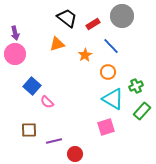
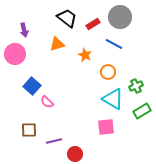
gray circle: moved 2 px left, 1 px down
purple arrow: moved 9 px right, 3 px up
blue line: moved 3 px right, 2 px up; rotated 18 degrees counterclockwise
orange star: rotated 16 degrees counterclockwise
green rectangle: rotated 18 degrees clockwise
pink square: rotated 12 degrees clockwise
